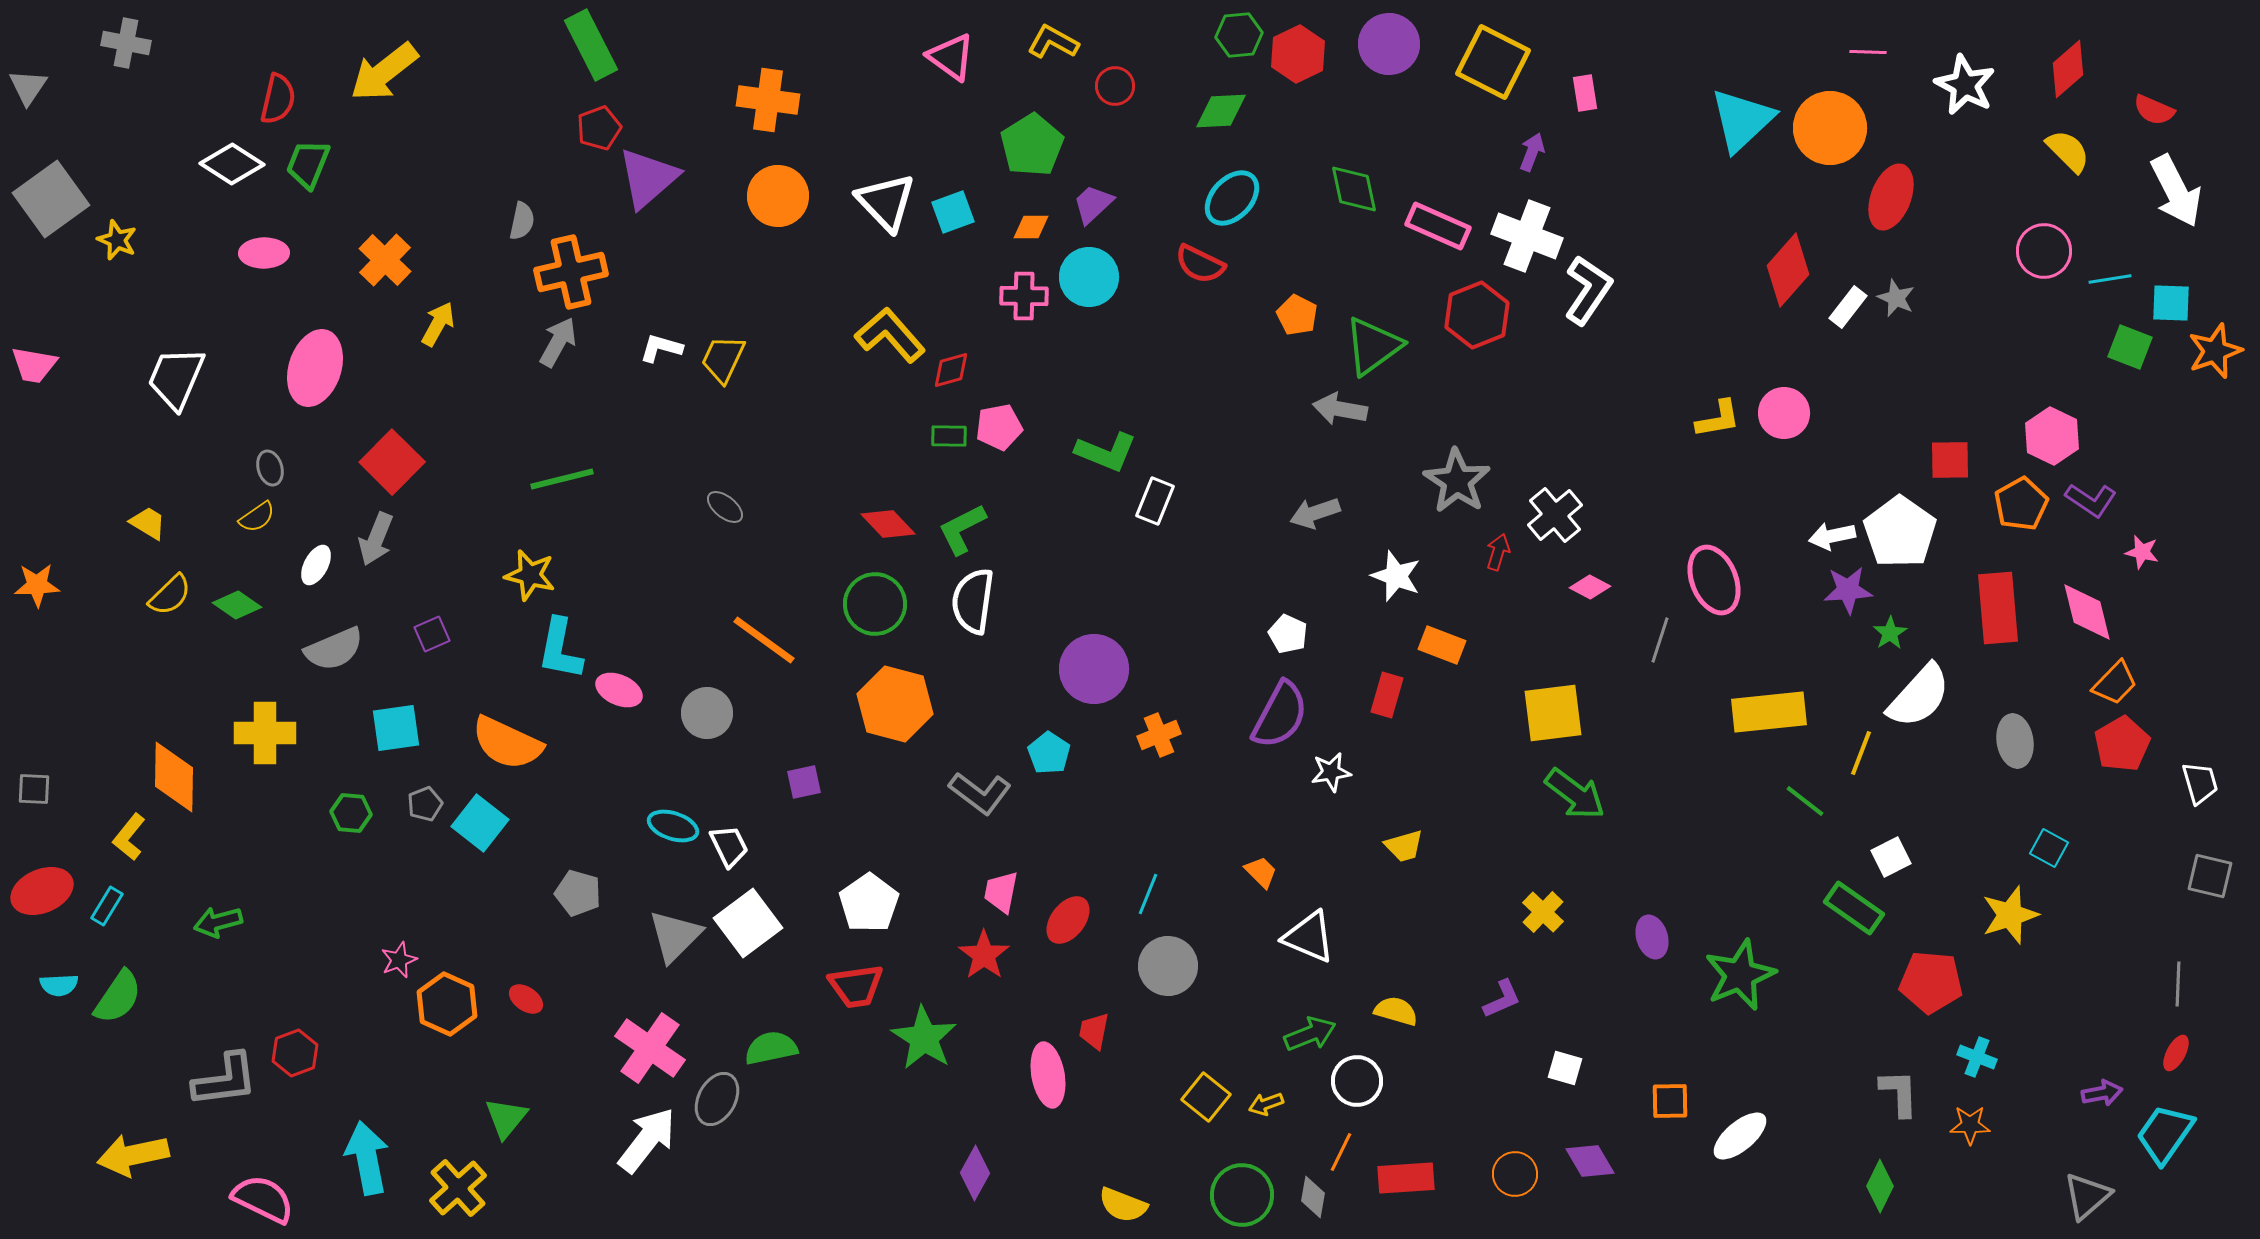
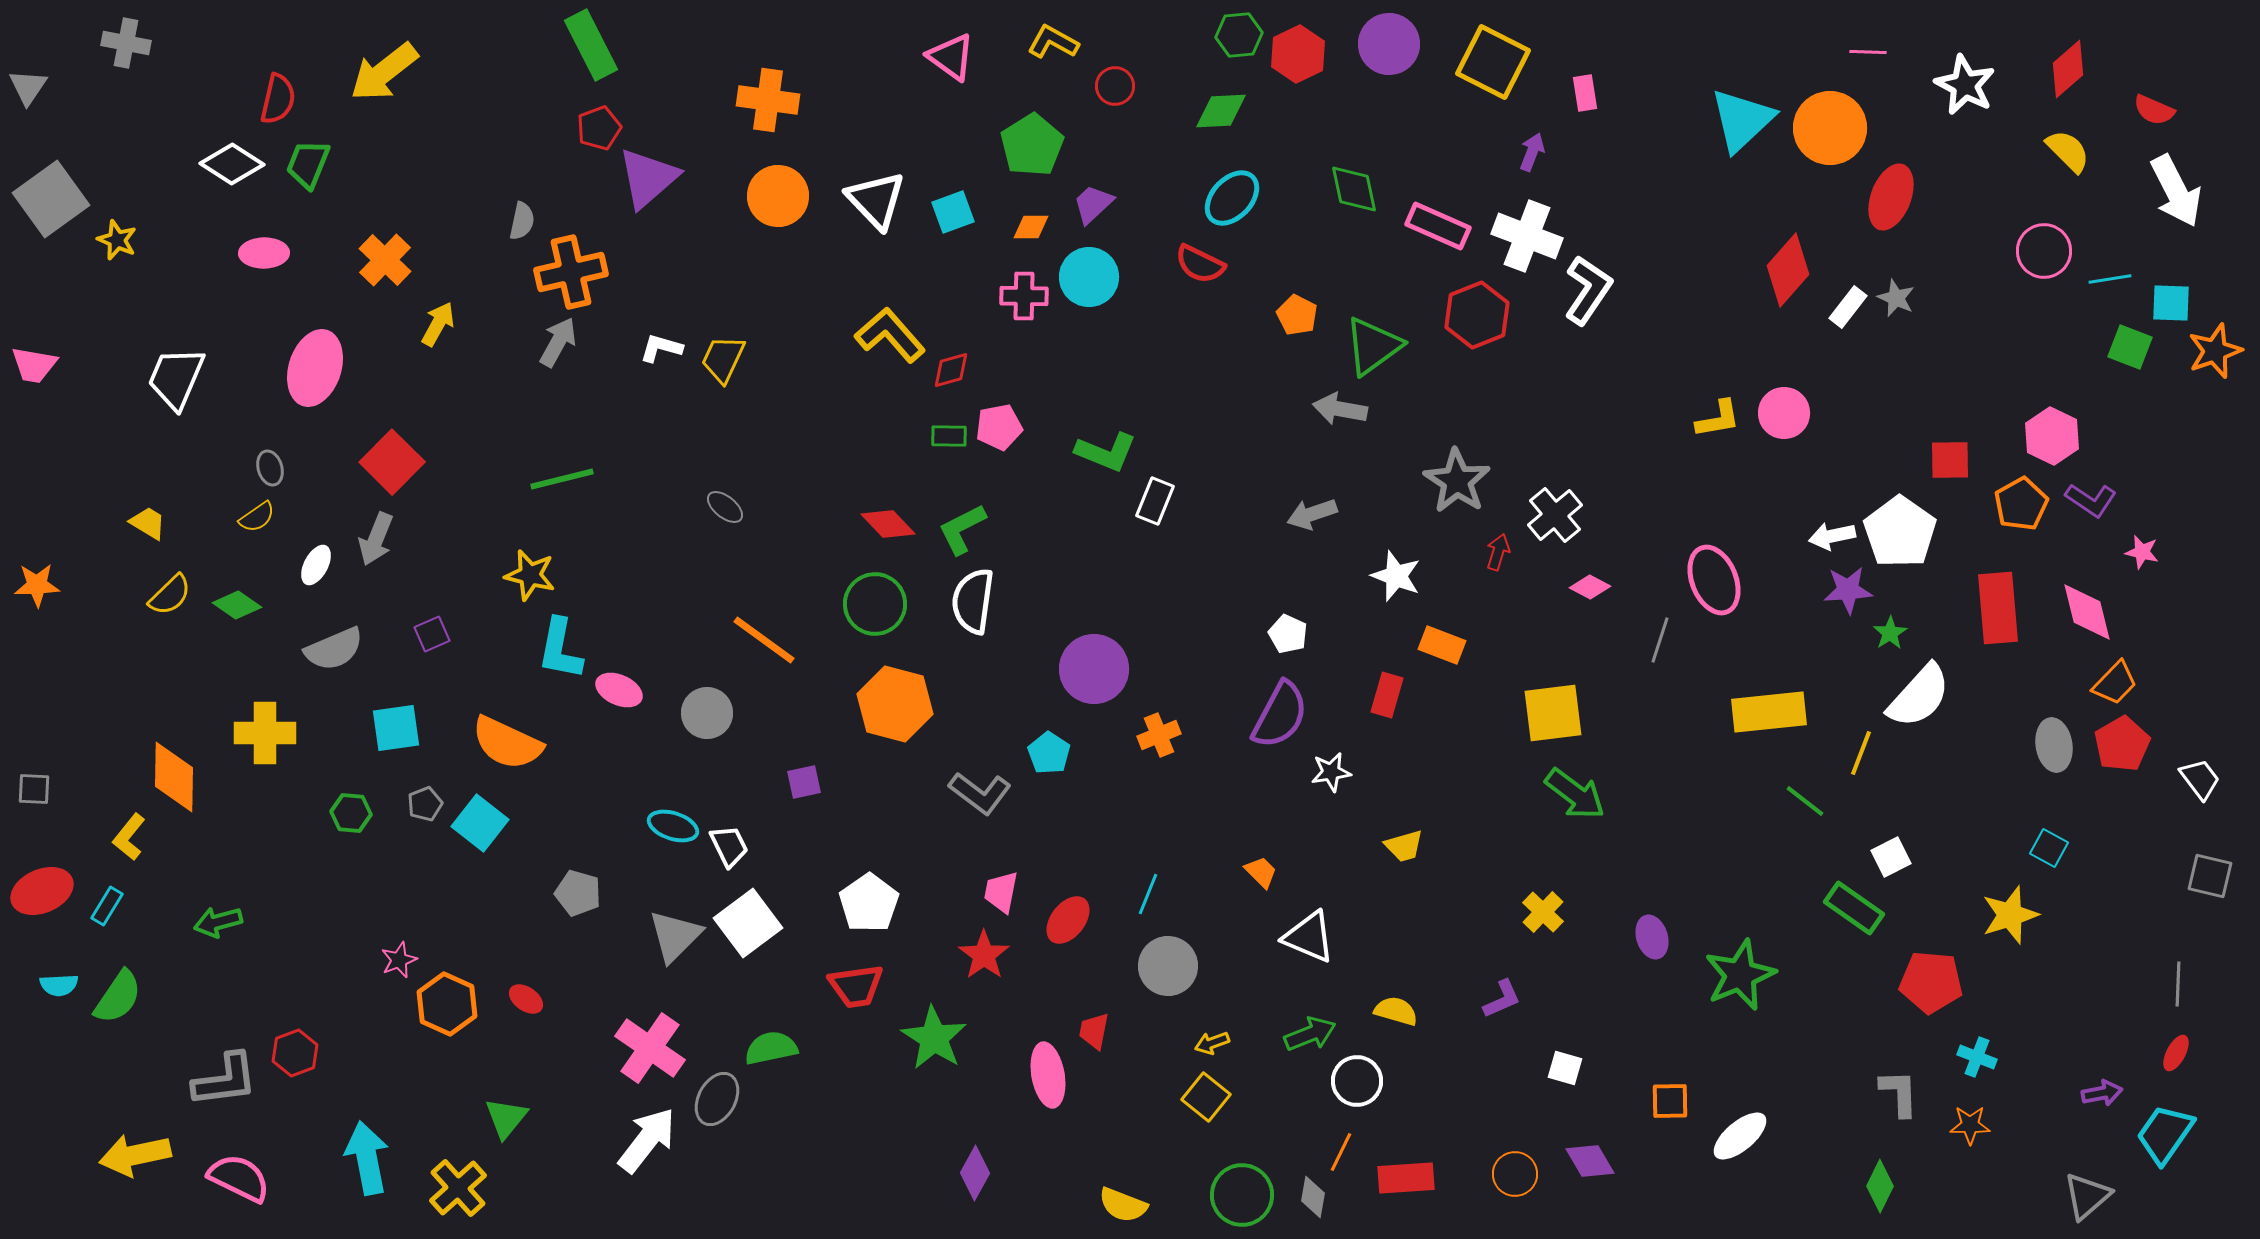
white triangle at (886, 202): moved 10 px left, 2 px up
gray arrow at (1315, 513): moved 3 px left, 1 px down
gray ellipse at (2015, 741): moved 39 px right, 4 px down
white trapezoid at (2200, 783): moved 4 px up; rotated 21 degrees counterclockwise
green star at (924, 1038): moved 10 px right
yellow arrow at (1266, 1104): moved 54 px left, 61 px up
yellow arrow at (133, 1155): moved 2 px right
pink semicircle at (263, 1199): moved 24 px left, 21 px up
